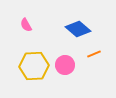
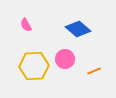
orange line: moved 17 px down
pink circle: moved 6 px up
